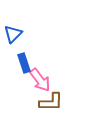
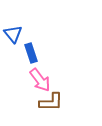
blue triangle: rotated 24 degrees counterclockwise
blue rectangle: moved 7 px right, 10 px up
